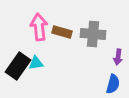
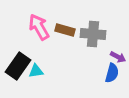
pink arrow: rotated 24 degrees counterclockwise
brown rectangle: moved 3 px right, 2 px up
purple arrow: rotated 70 degrees counterclockwise
cyan triangle: moved 8 px down
blue semicircle: moved 1 px left, 11 px up
